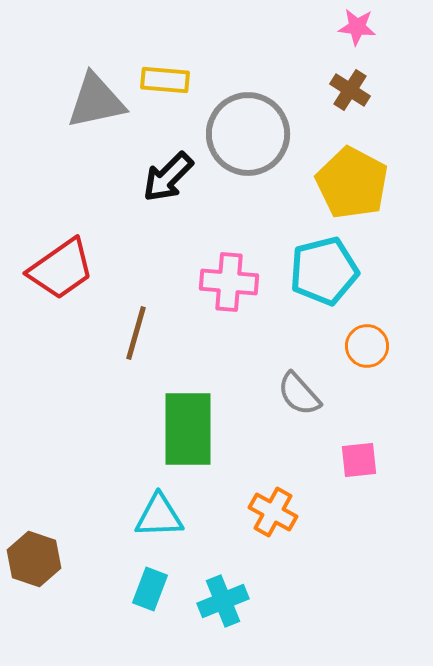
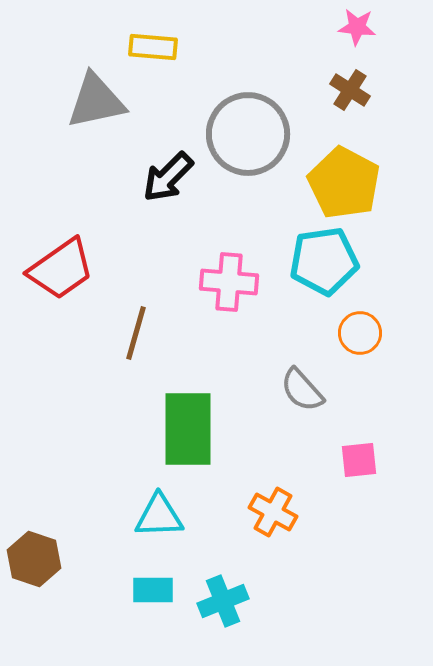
yellow rectangle: moved 12 px left, 33 px up
yellow pentagon: moved 8 px left
cyan pentagon: moved 10 px up; rotated 6 degrees clockwise
orange circle: moved 7 px left, 13 px up
gray semicircle: moved 3 px right, 4 px up
cyan rectangle: moved 3 px right, 1 px down; rotated 69 degrees clockwise
